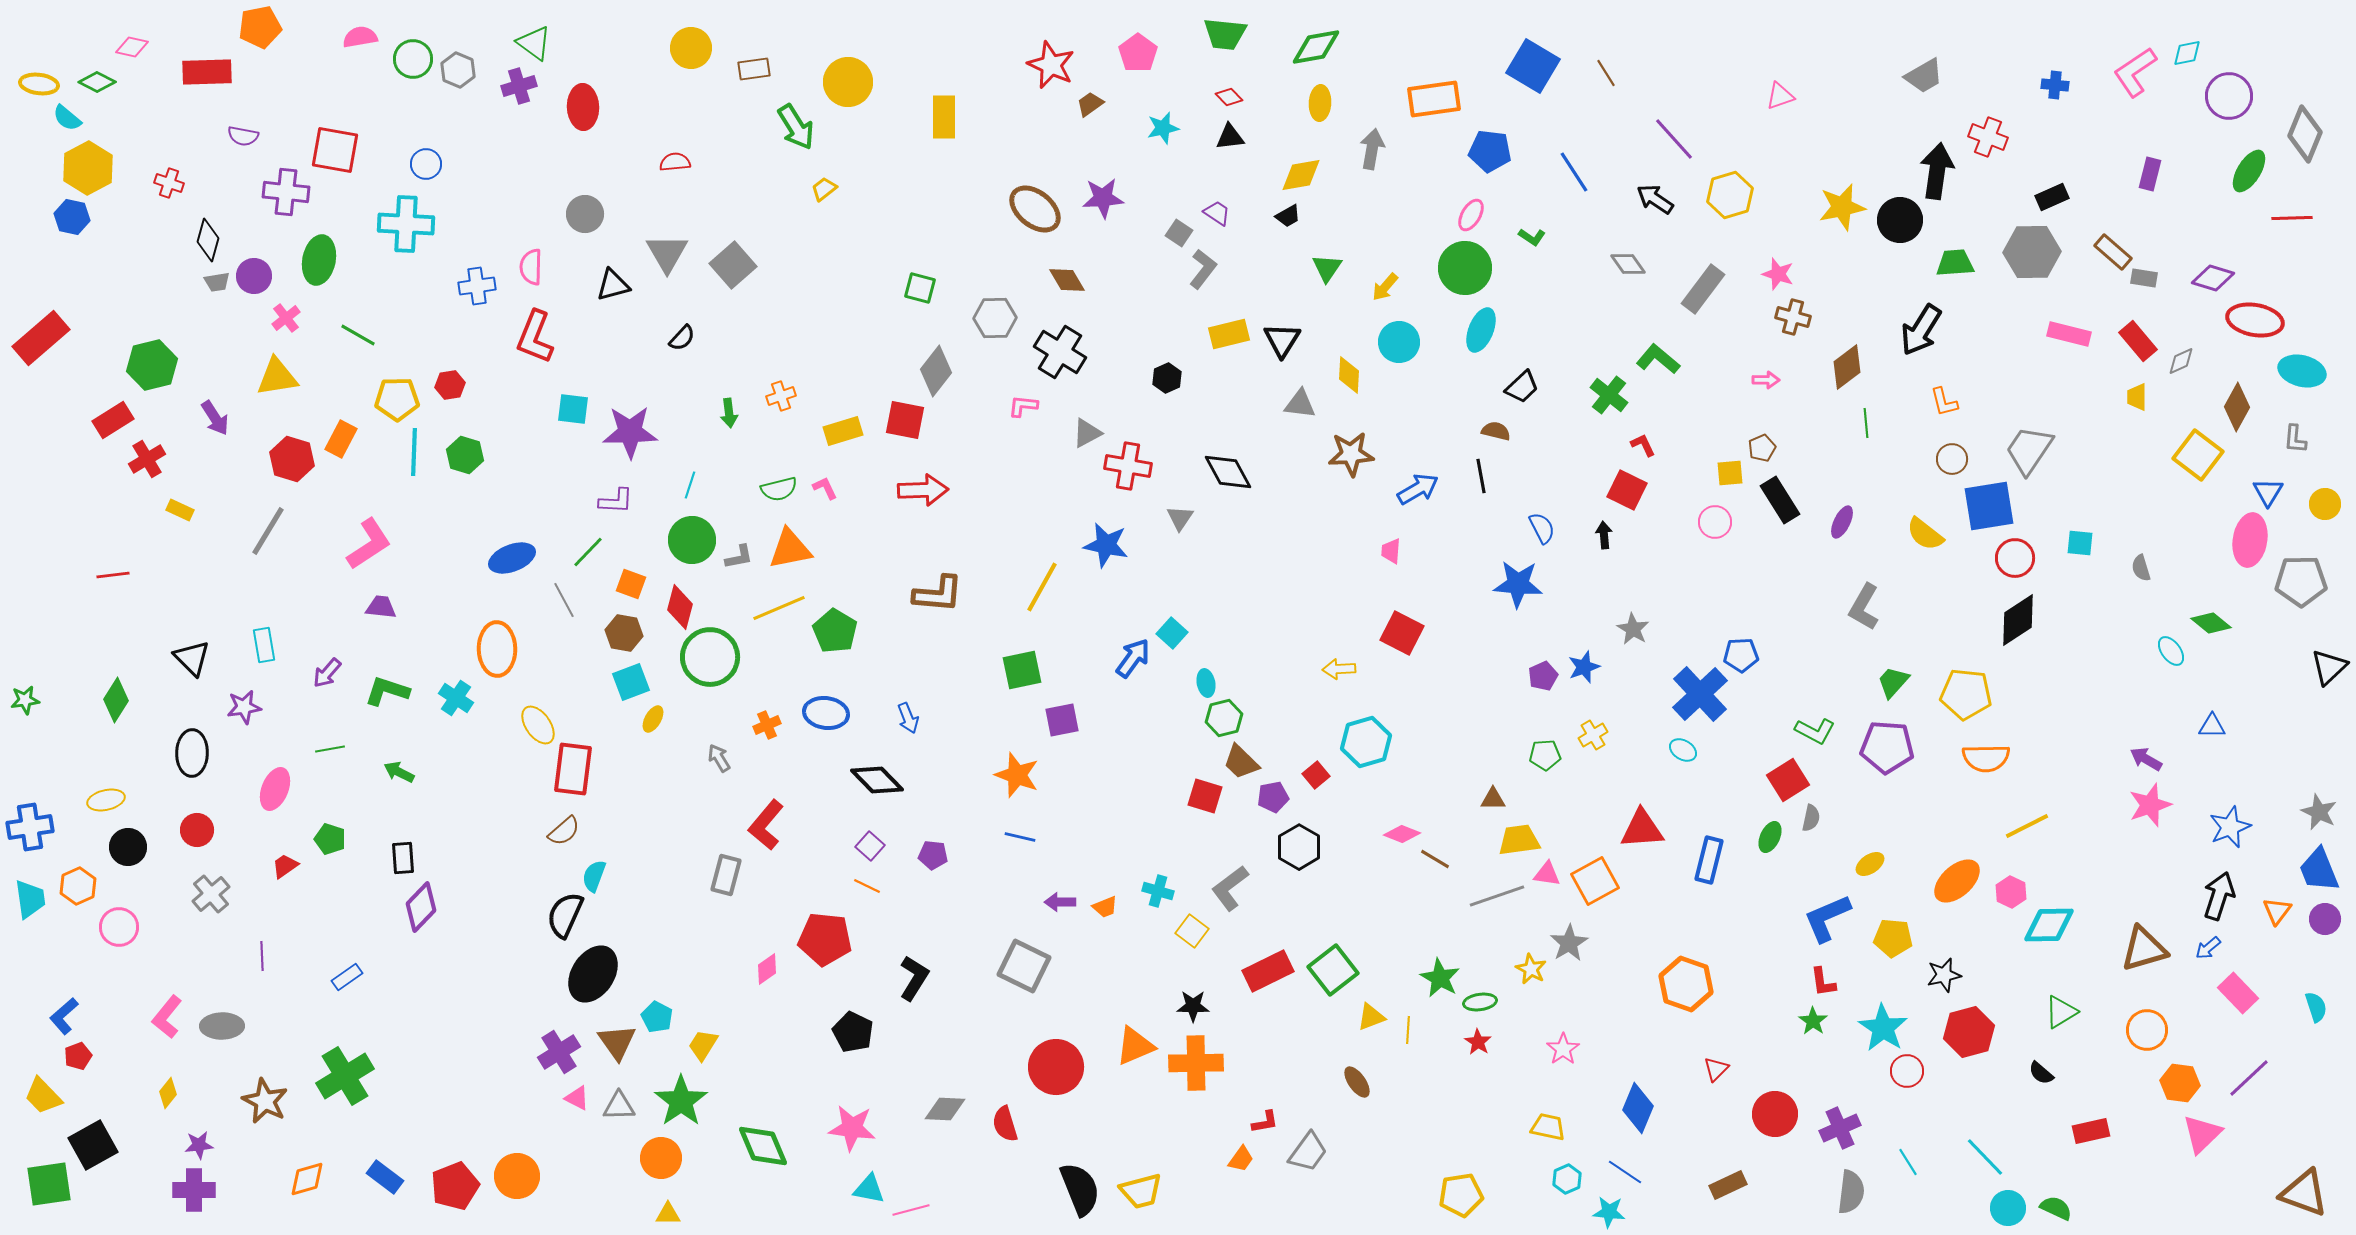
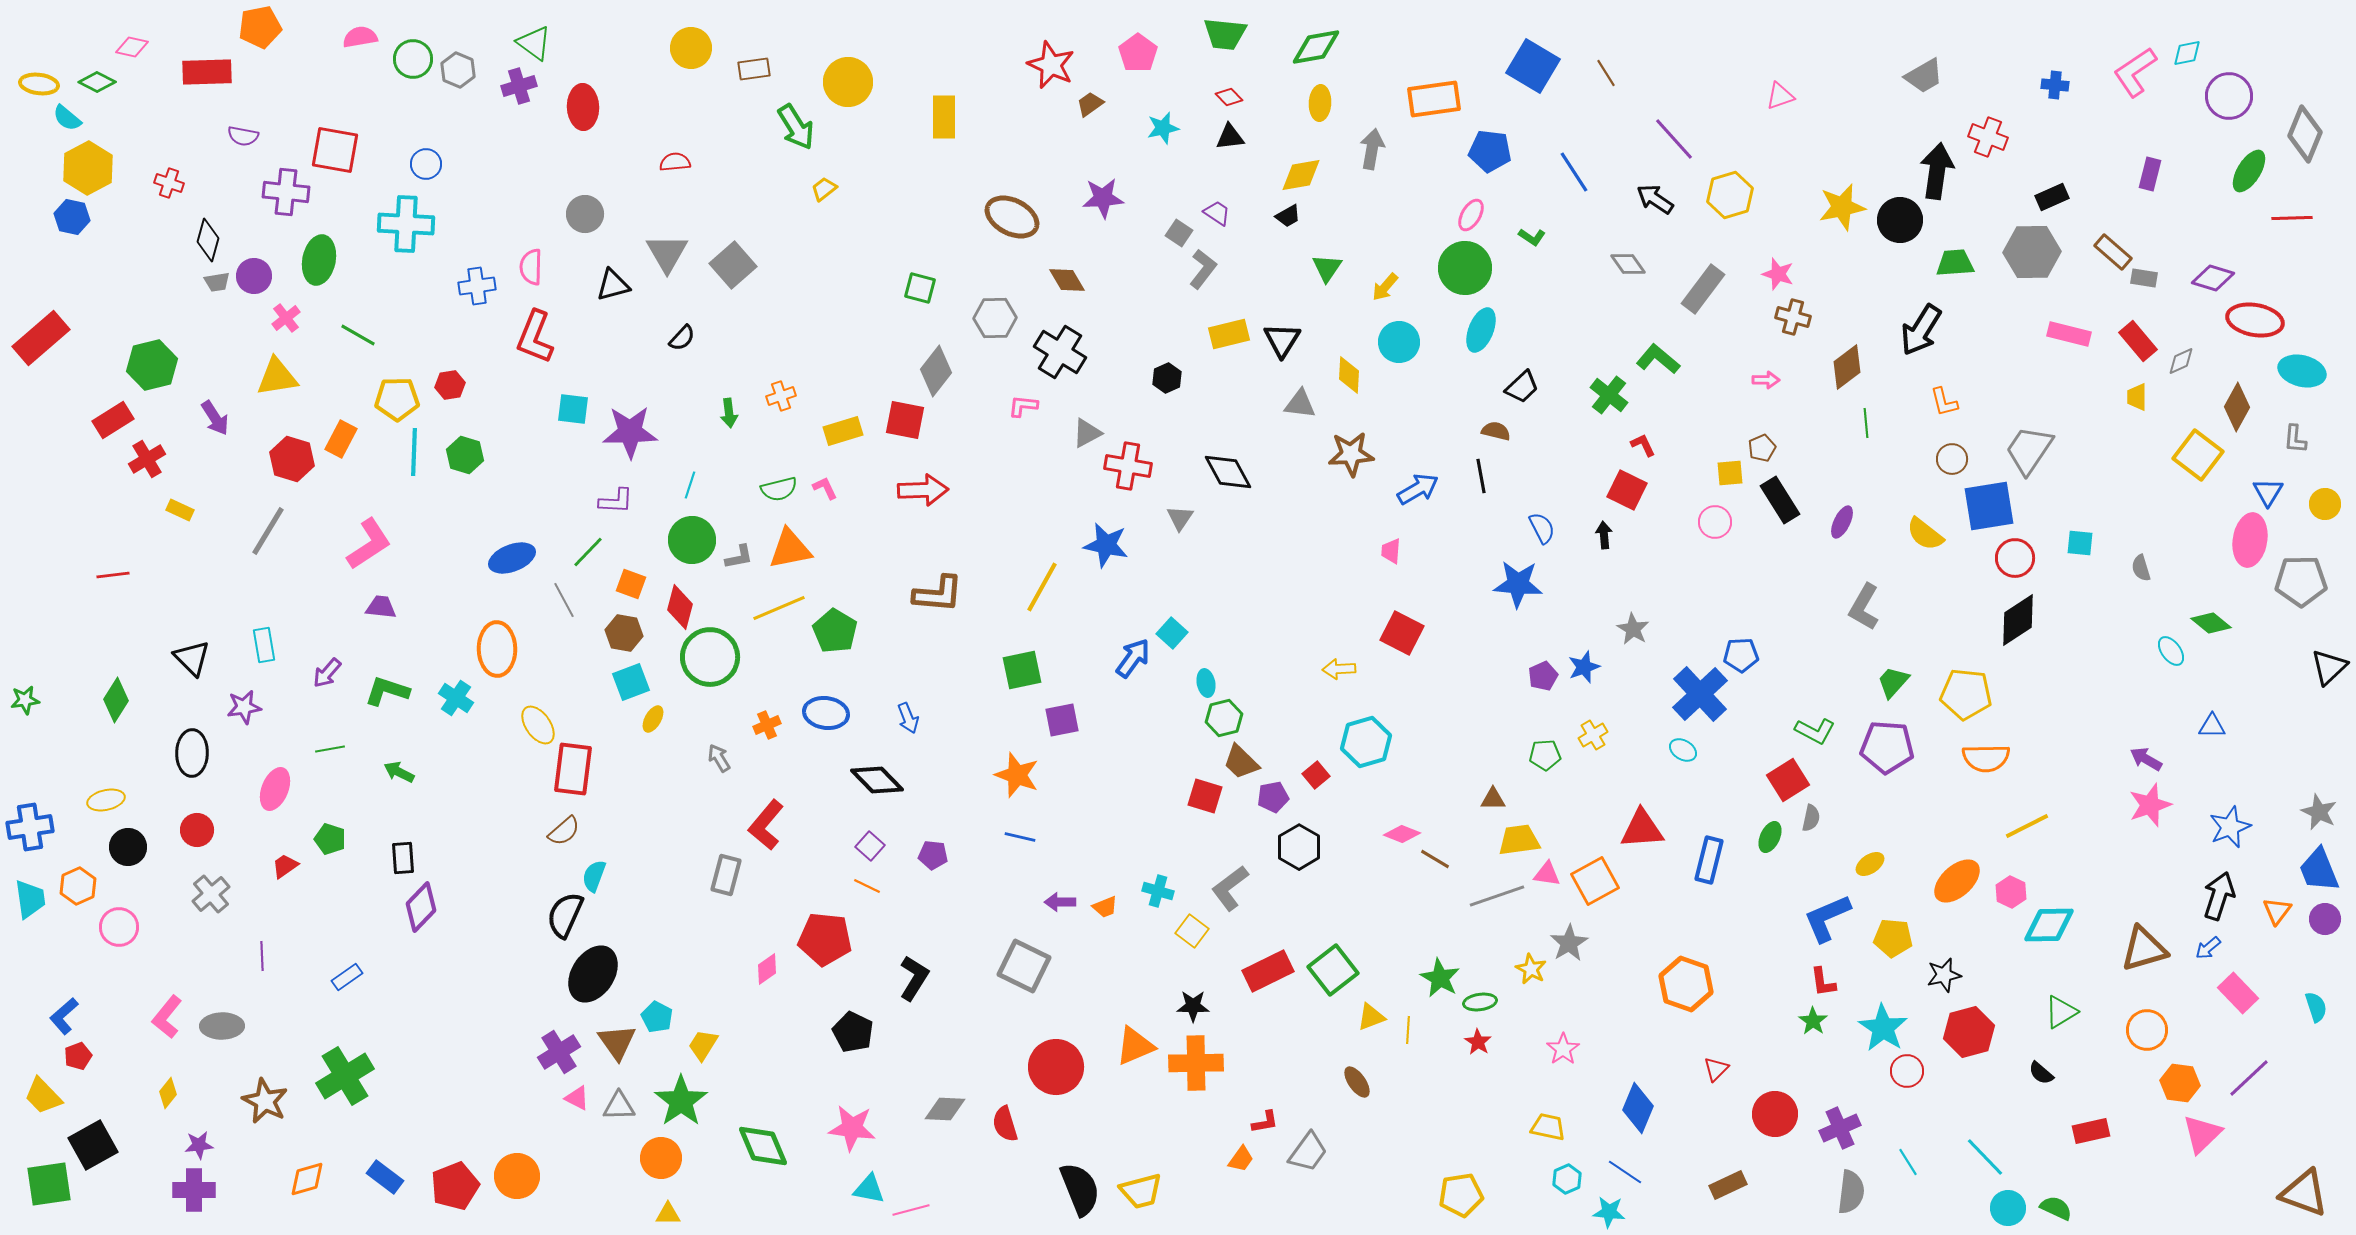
brown ellipse at (1035, 209): moved 23 px left, 8 px down; rotated 12 degrees counterclockwise
